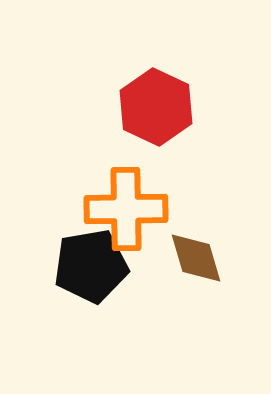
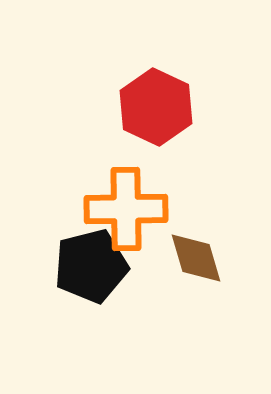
black pentagon: rotated 4 degrees counterclockwise
